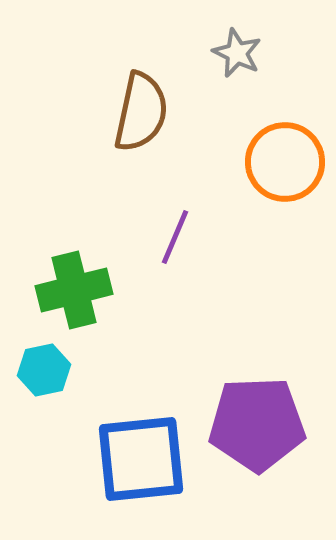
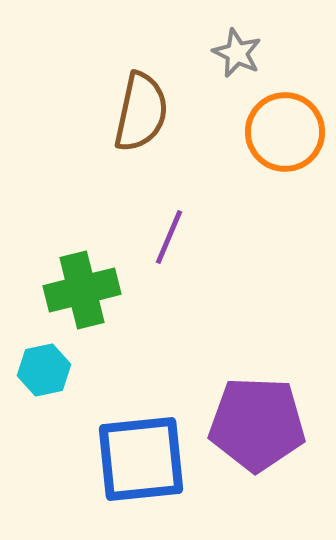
orange circle: moved 30 px up
purple line: moved 6 px left
green cross: moved 8 px right
purple pentagon: rotated 4 degrees clockwise
